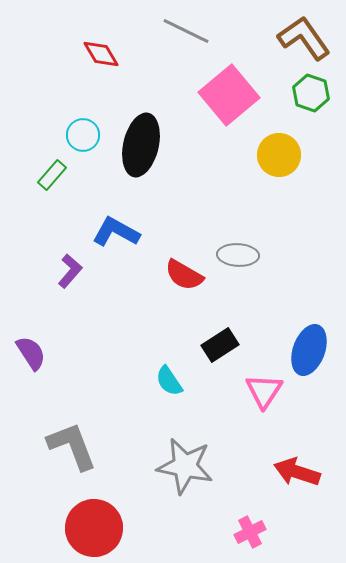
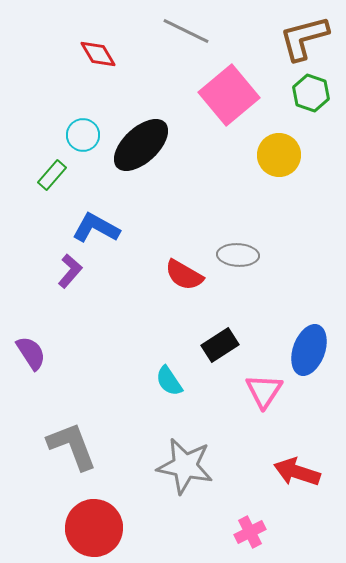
brown L-shape: rotated 70 degrees counterclockwise
red diamond: moved 3 px left
black ellipse: rotated 34 degrees clockwise
blue L-shape: moved 20 px left, 4 px up
